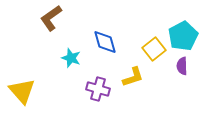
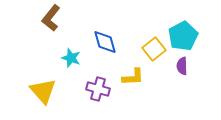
brown L-shape: rotated 16 degrees counterclockwise
yellow L-shape: rotated 15 degrees clockwise
yellow triangle: moved 21 px right
